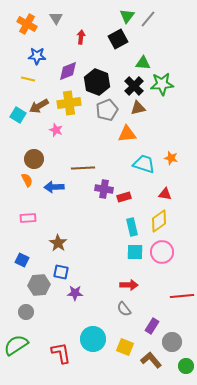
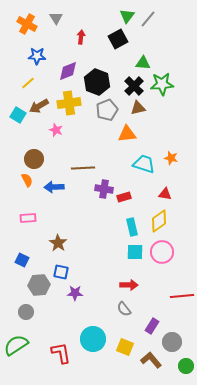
yellow line at (28, 79): moved 4 px down; rotated 56 degrees counterclockwise
